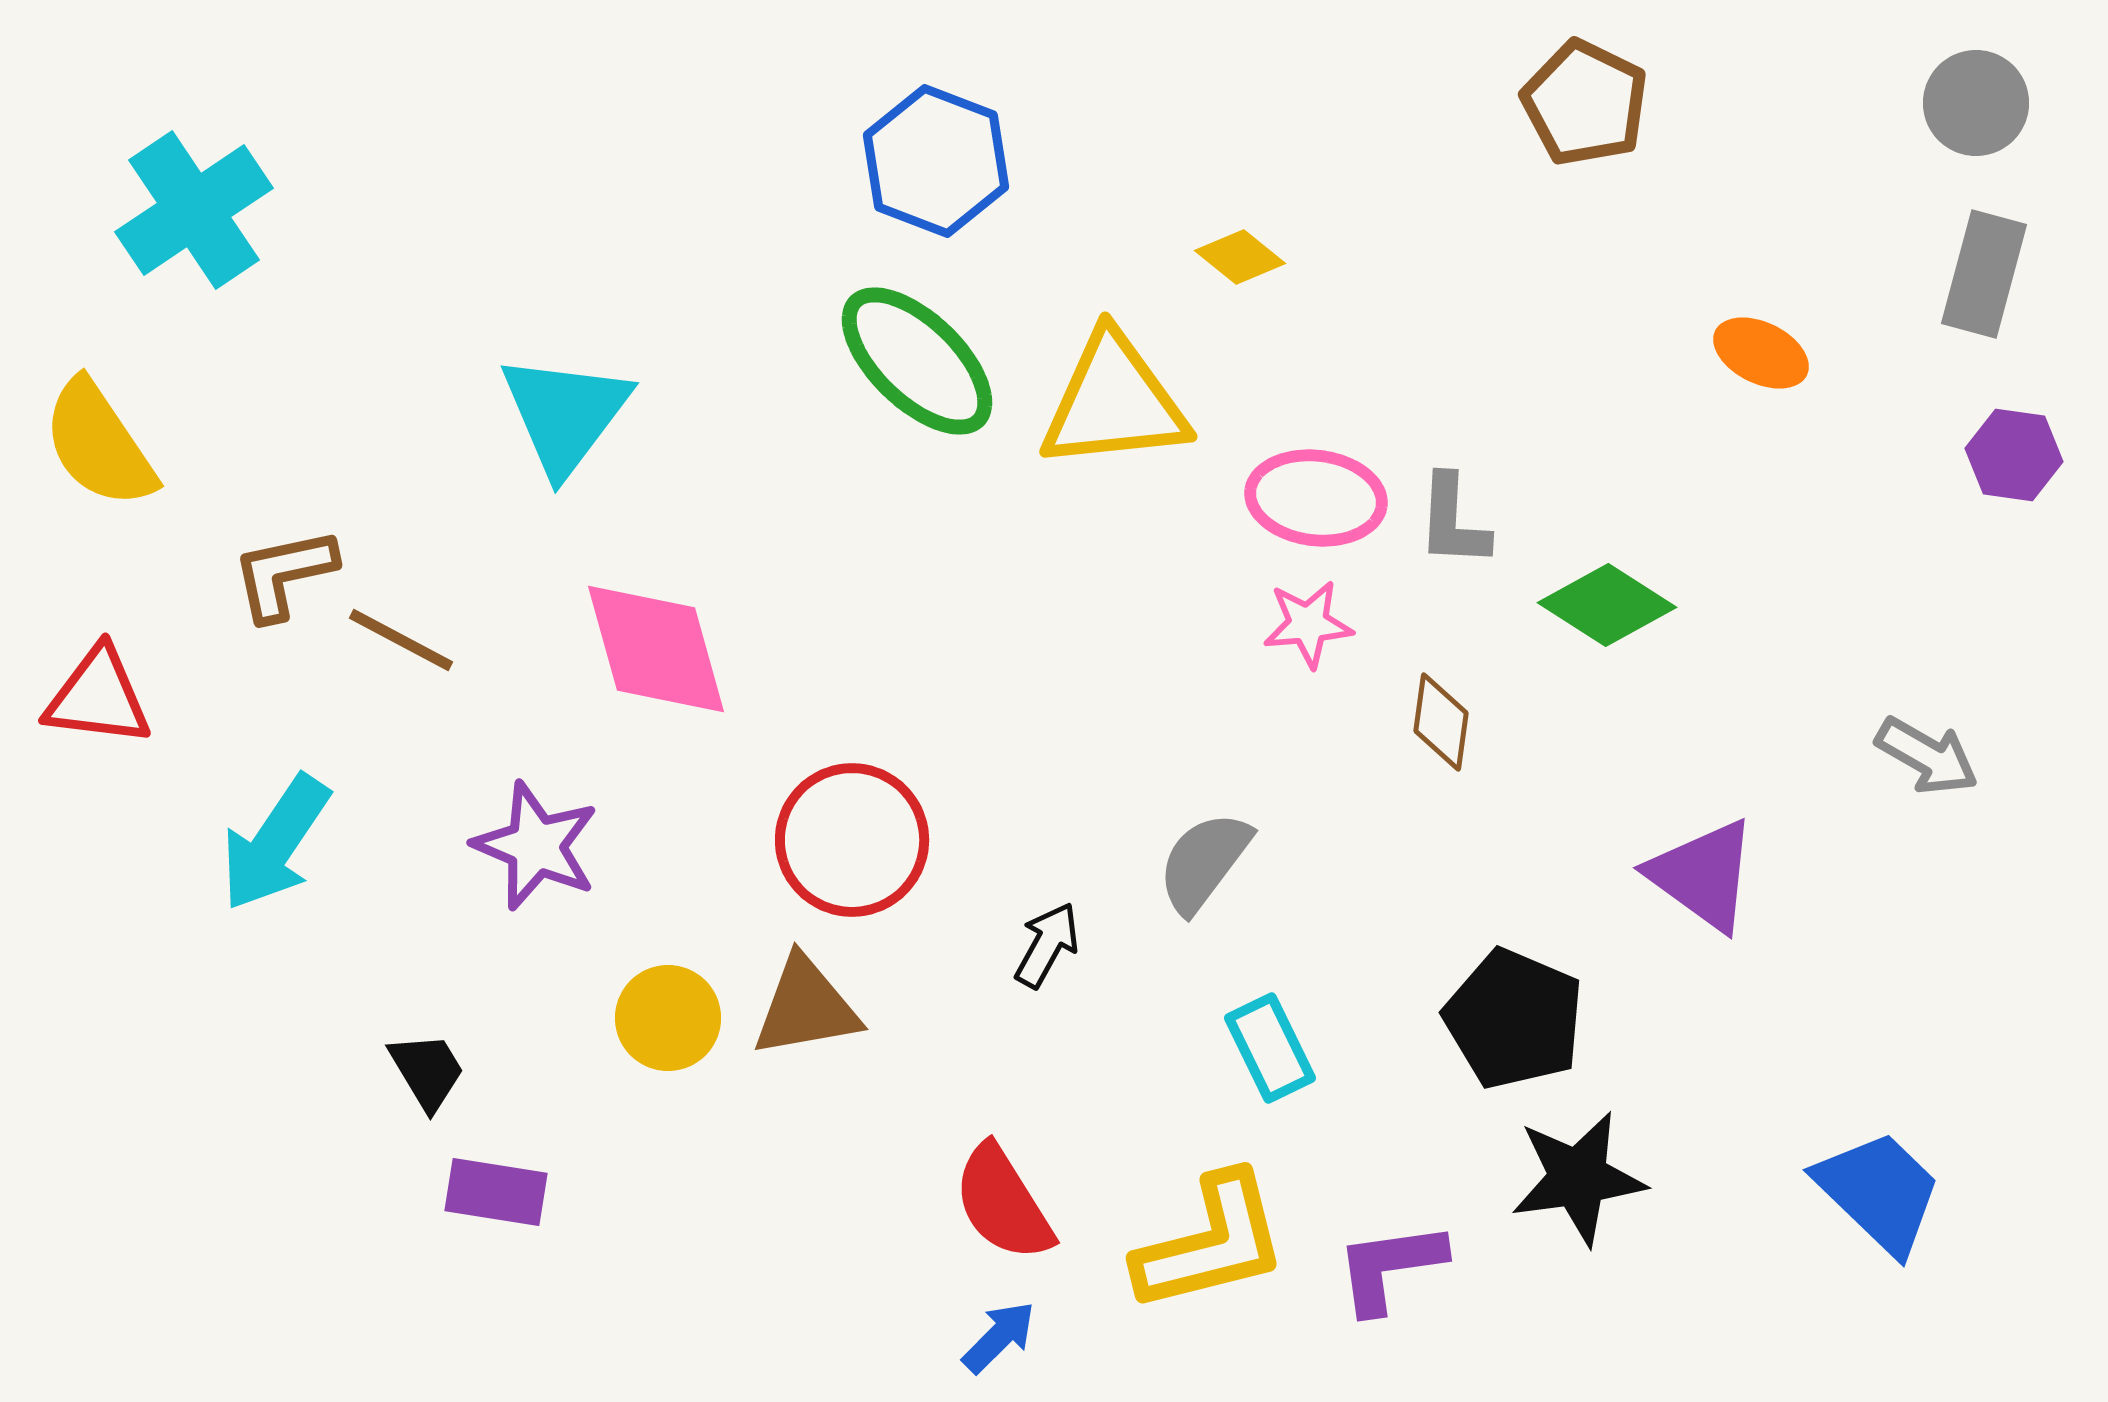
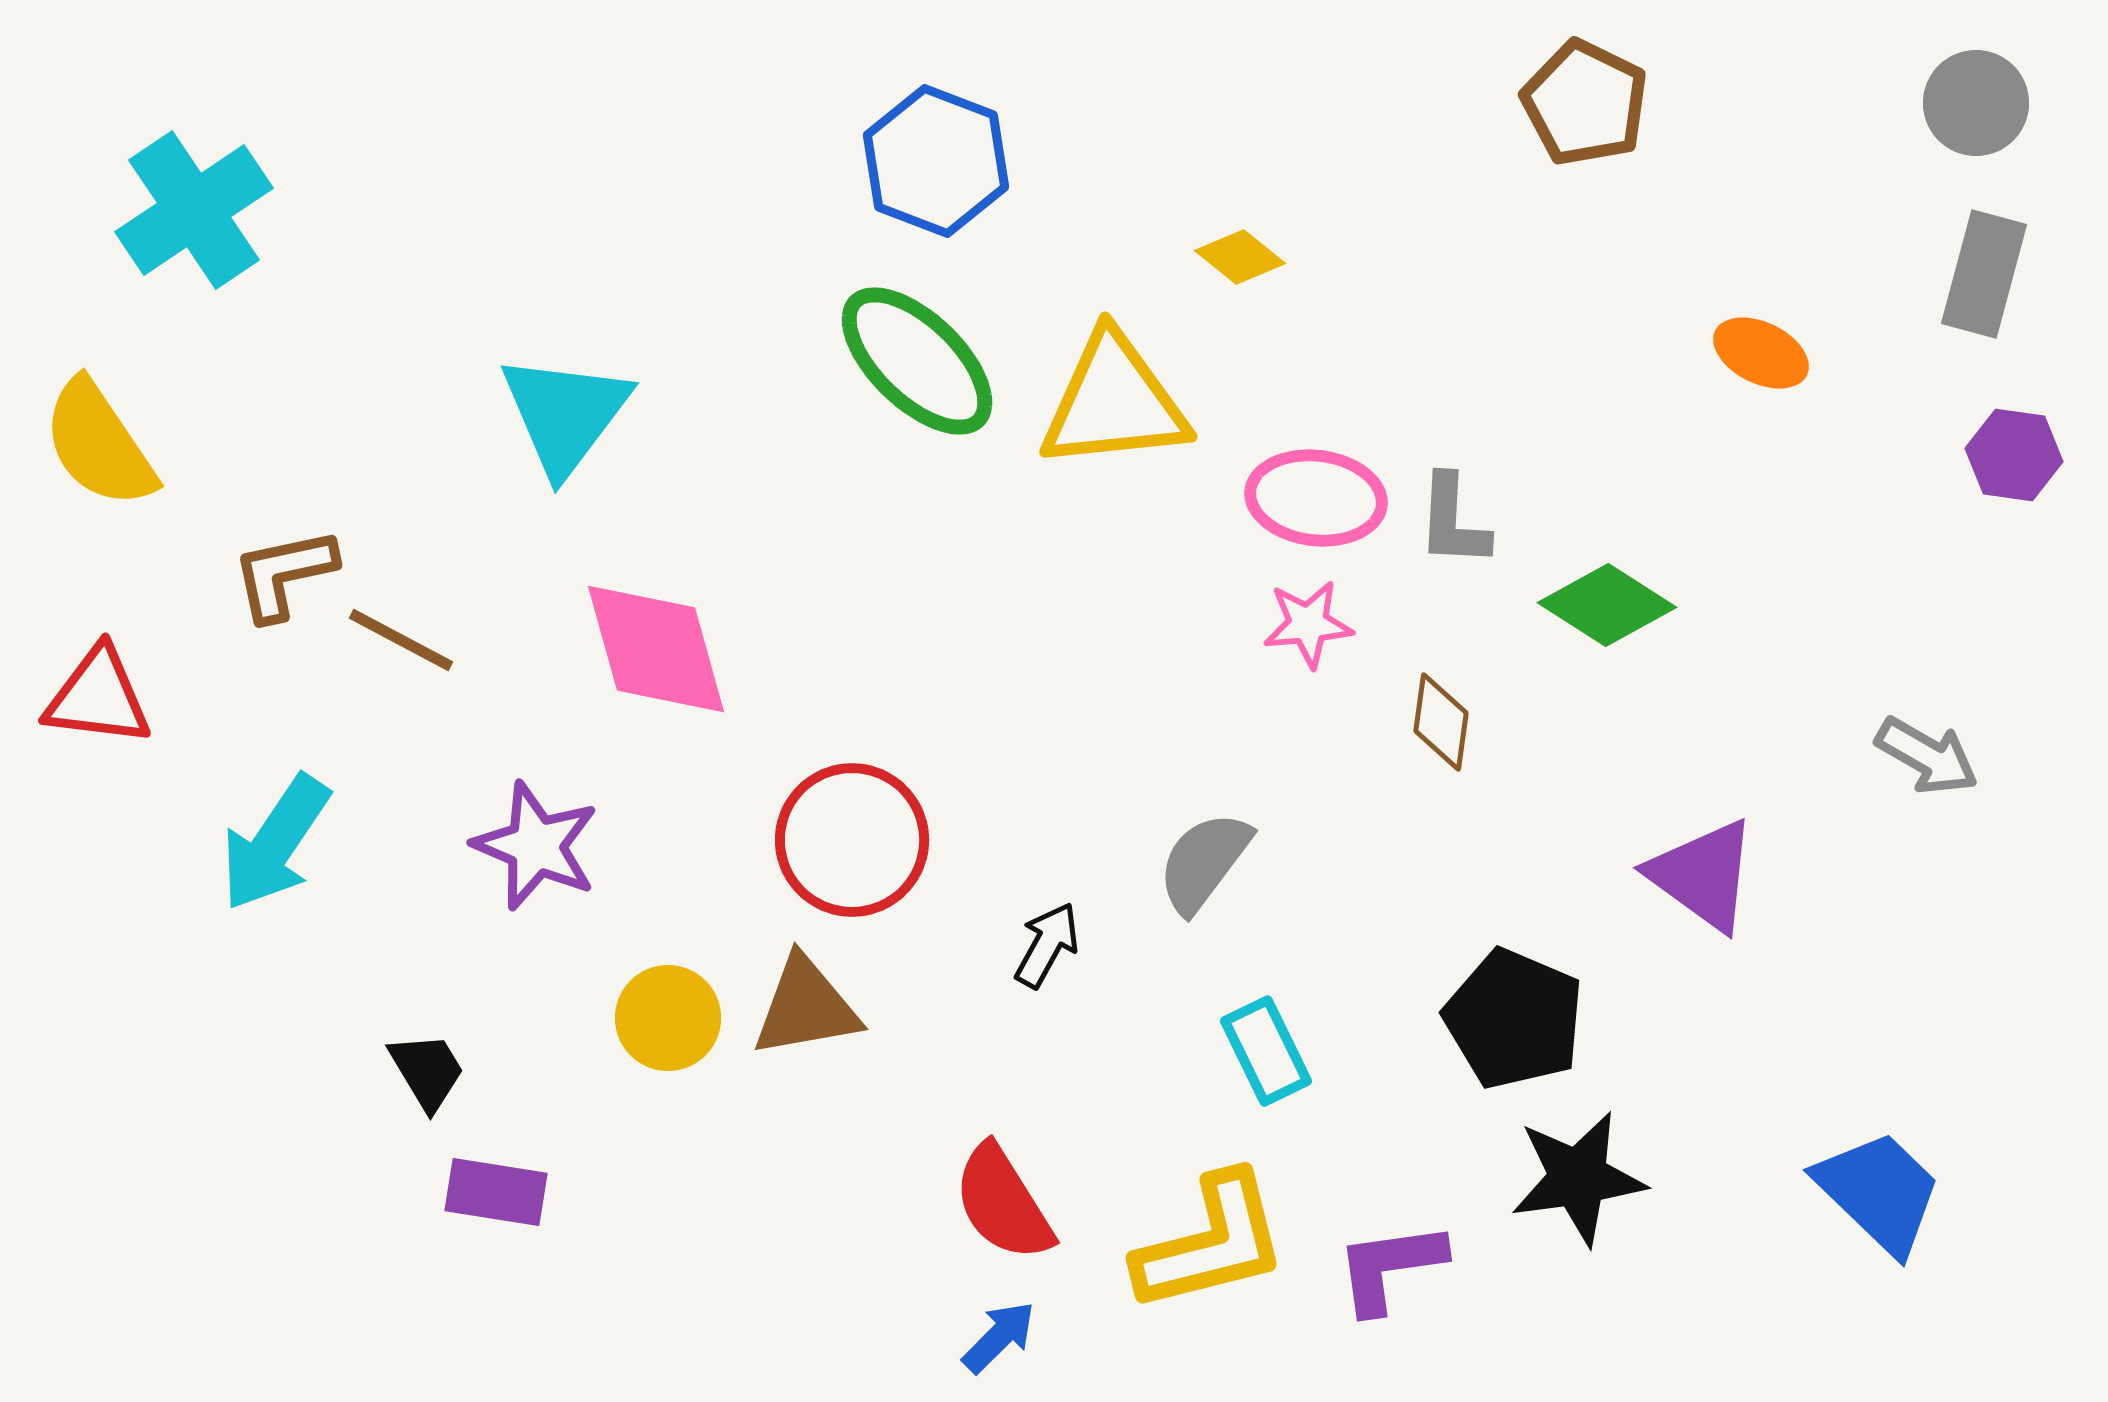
cyan rectangle: moved 4 px left, 3 px down
